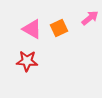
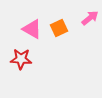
red star: moved 6 px left, 2 px up
